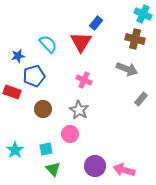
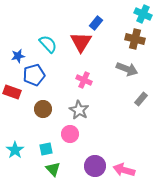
blue pentagon: moved 1 px up
